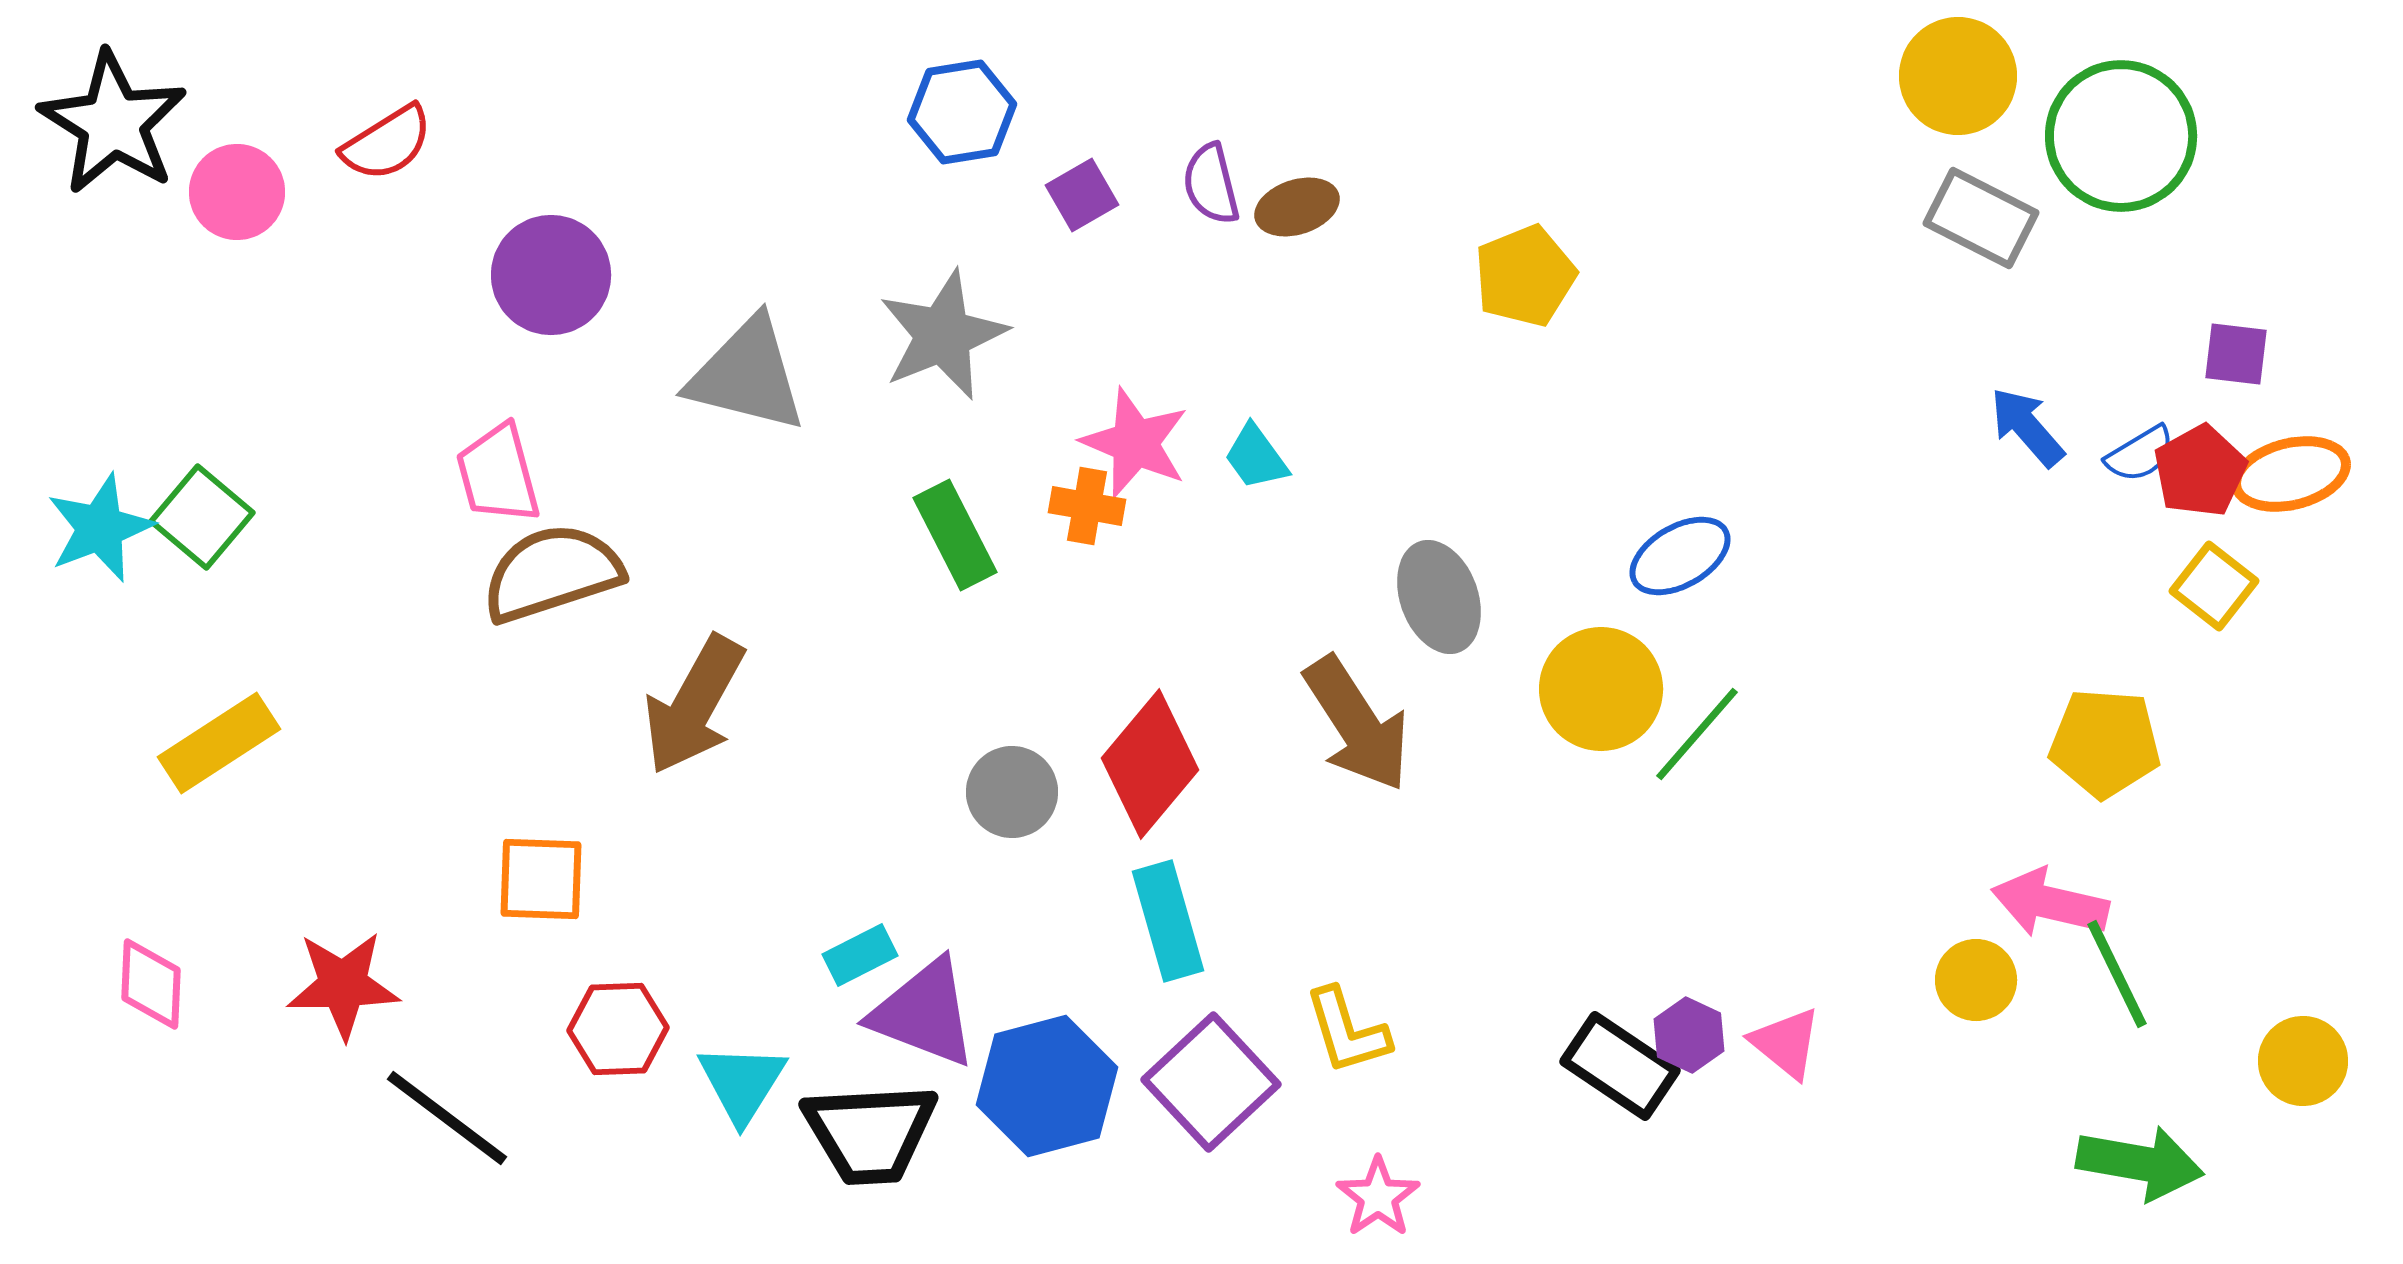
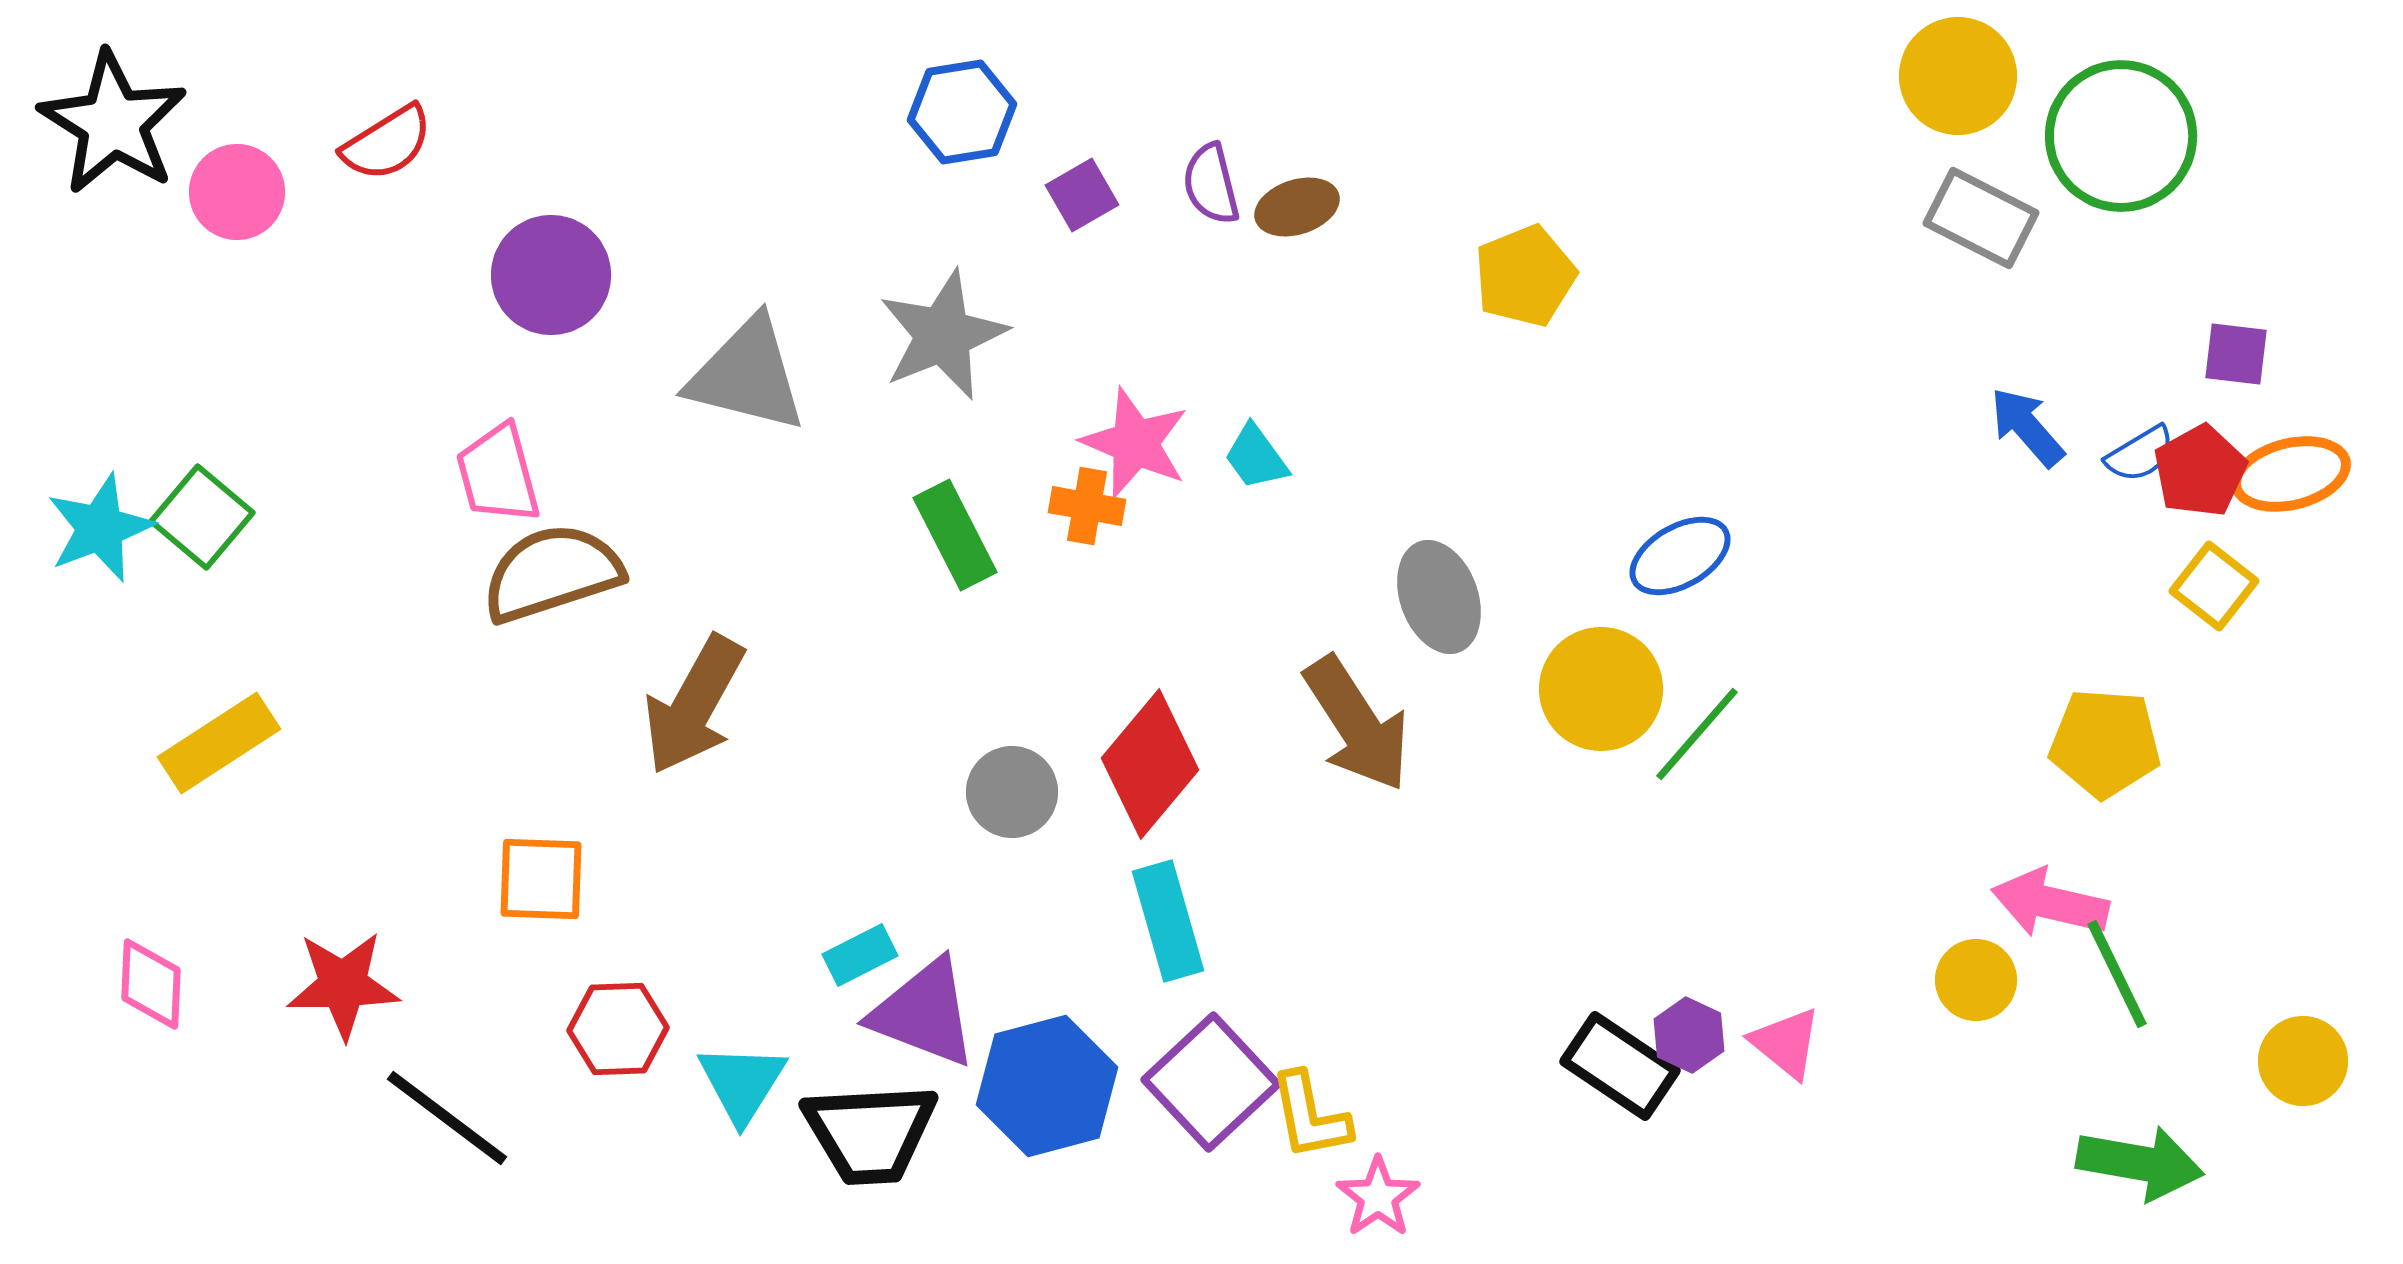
yellow L-shape at (1347, 1031): moved 37 px left, 85 px down; rotated 6 degrees clockwise
